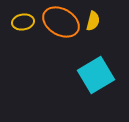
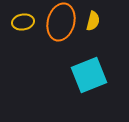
orange ellipse: rotated 75 degrees clockwise
cyan square: moved 7 px left; rotated 9 degrees clockwise
